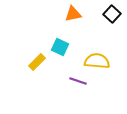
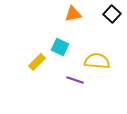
purple line: moved 3 px left, 1 px up
